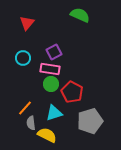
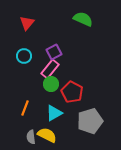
green semicircle: moved 3 px right, 4 px down
cyan circle: moved 1 px right, 2 px up
pink rectangle: rotated 60 degrees counterclockwise
orange line: rotated 21 degrees counterclockwise
cyan triangle: rotated 12 degrees counterclockwise
gray semicircle: moved 14 px down
